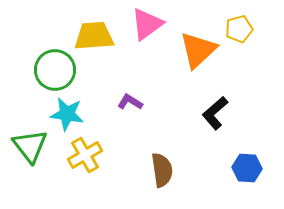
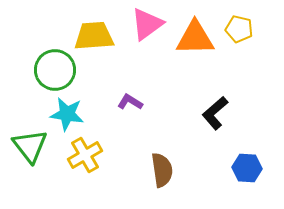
yellow pentagon: rotated 28 degrees clockwise
orange triangle: moved 3 px left, 12 px up; rotated 42 degrees clockwise
